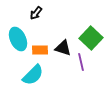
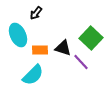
cyan ellipse: moved 4 px up
purple line: rotated 30 degrees counterclockwise
